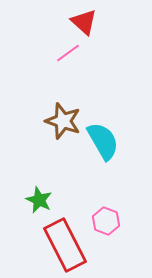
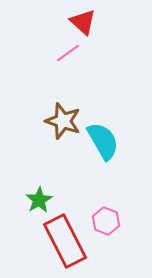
red triangle: moved 1 px left
green star: rotated 16 degrees clockwise
red rectangle: moved 4 px up
